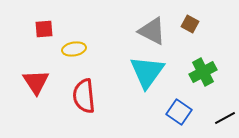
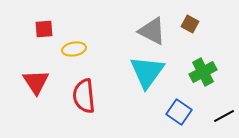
black line: moved 1 px left, 2 px up
